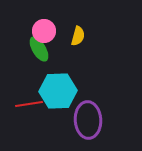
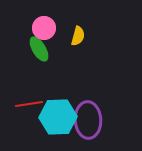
pink circle: moved 3 px up
cyan hexagon: moved 26 px down
